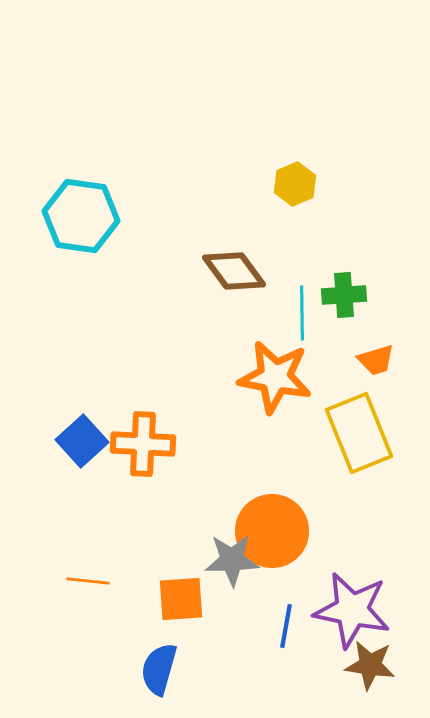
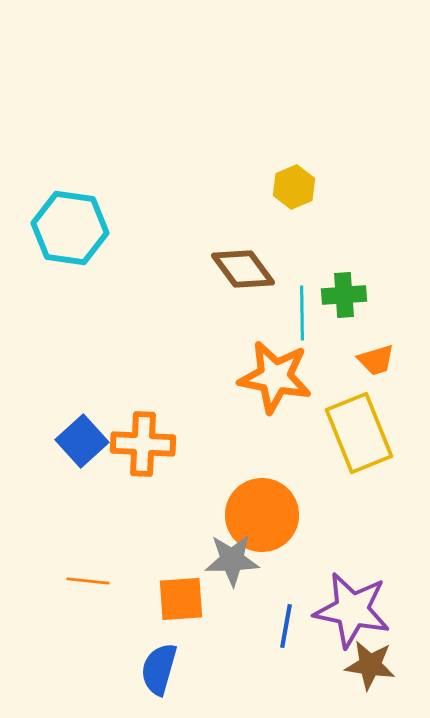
yellow hexagon: moved 1 px left, 3 px down
cyan hexagon: moved 11 px left, 12 px down
brown diamond: moved 9 px right, 2 px up
orange circle: moved 10 px left, 16 px up
